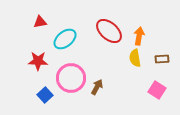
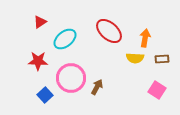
red triangle: rotated 24 degrees counterclockwise
orange arrow: moved 6 px right, 2 px down
yellow semicircle: rotated 78 degrees counterclockwise
